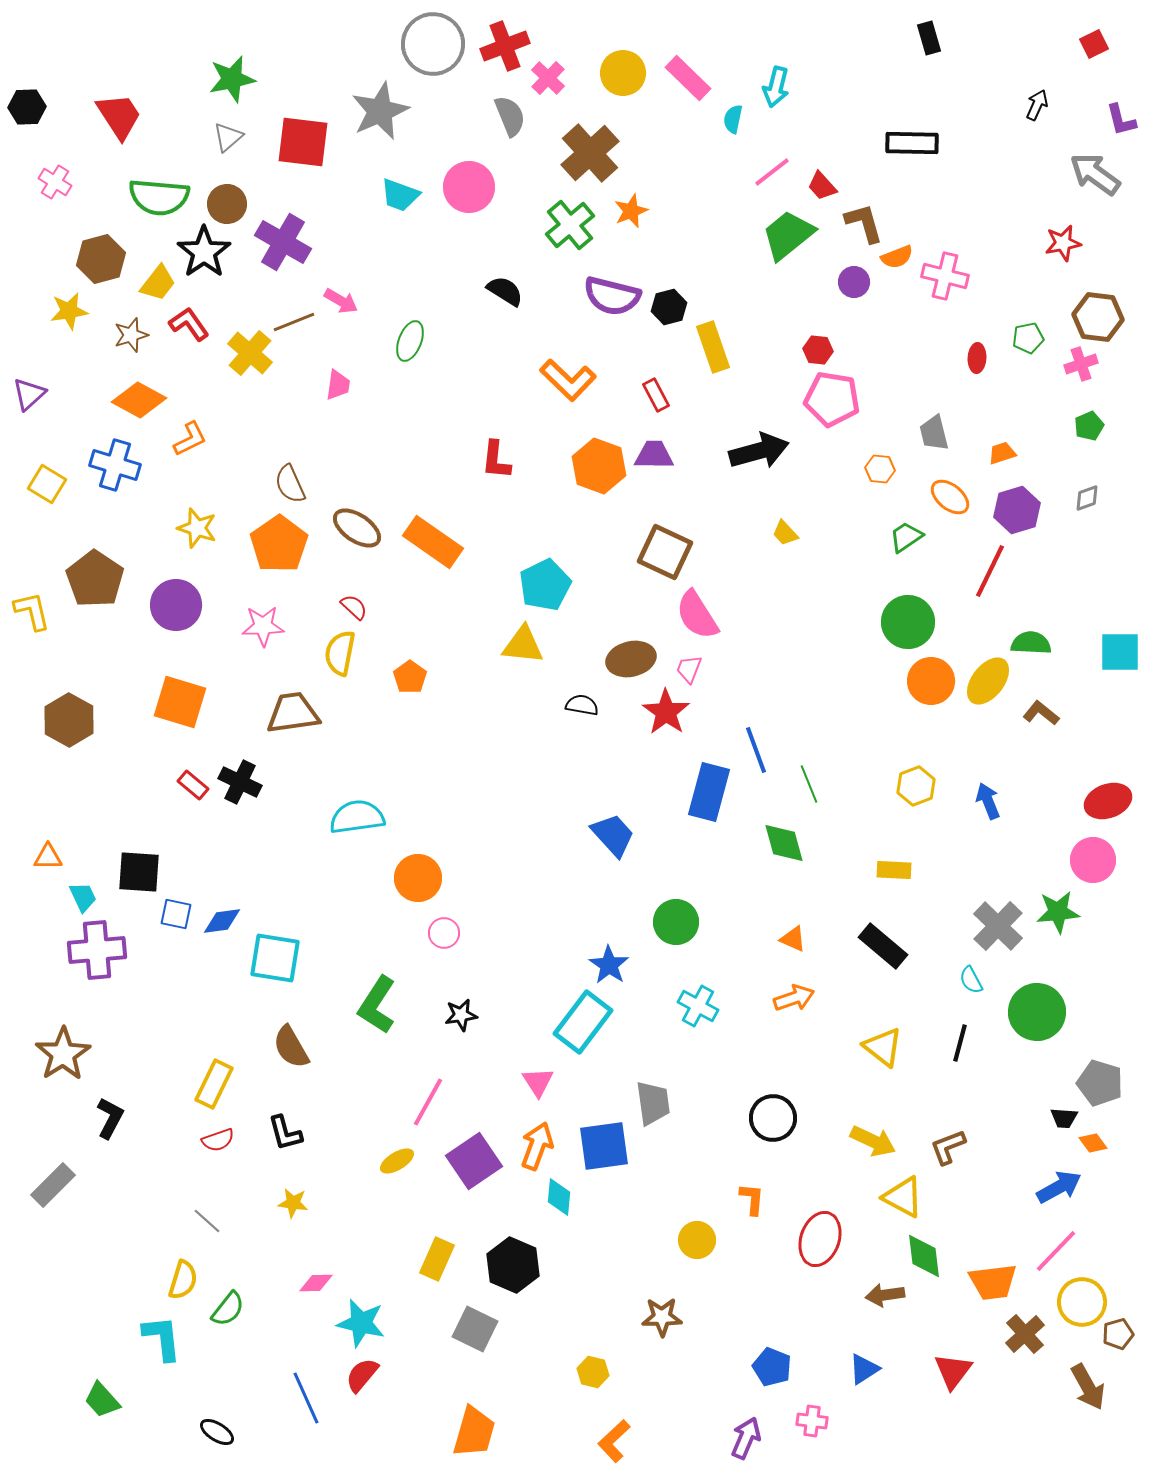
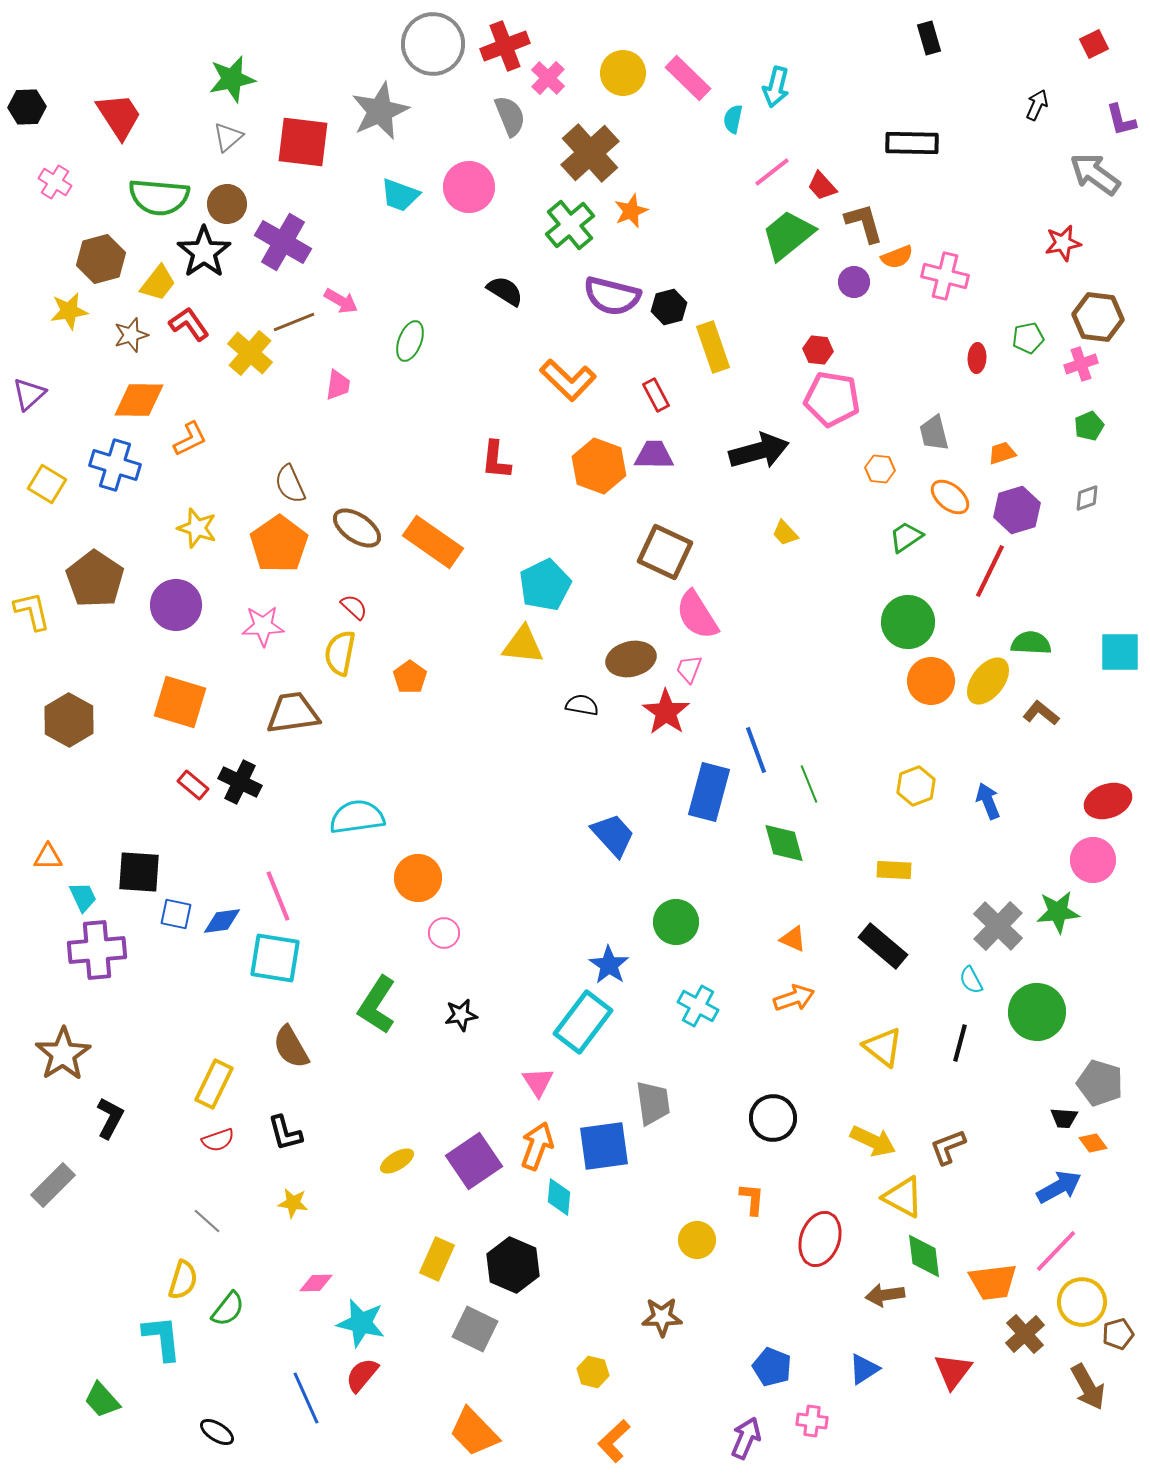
orange diamond at (139, 400): rotated 28 degrees counterclockwise
pink line at (428, 1102): moved 150 px left, 206 px up; rotated 51 degrees counterclockwise
orange trapezoid at (474, 1432): rotated 120 degrees clockwise
